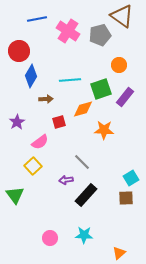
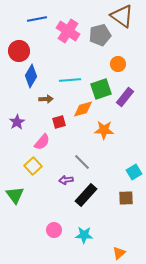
orange circle: moved 1 px left, 1 px up
pink semicircle: moved 2 px right; rotated 12 degrees counterclockwise
cyan square: moved 3 px right, 6 px up
pink circle: moved 4 px right, 8 px up
